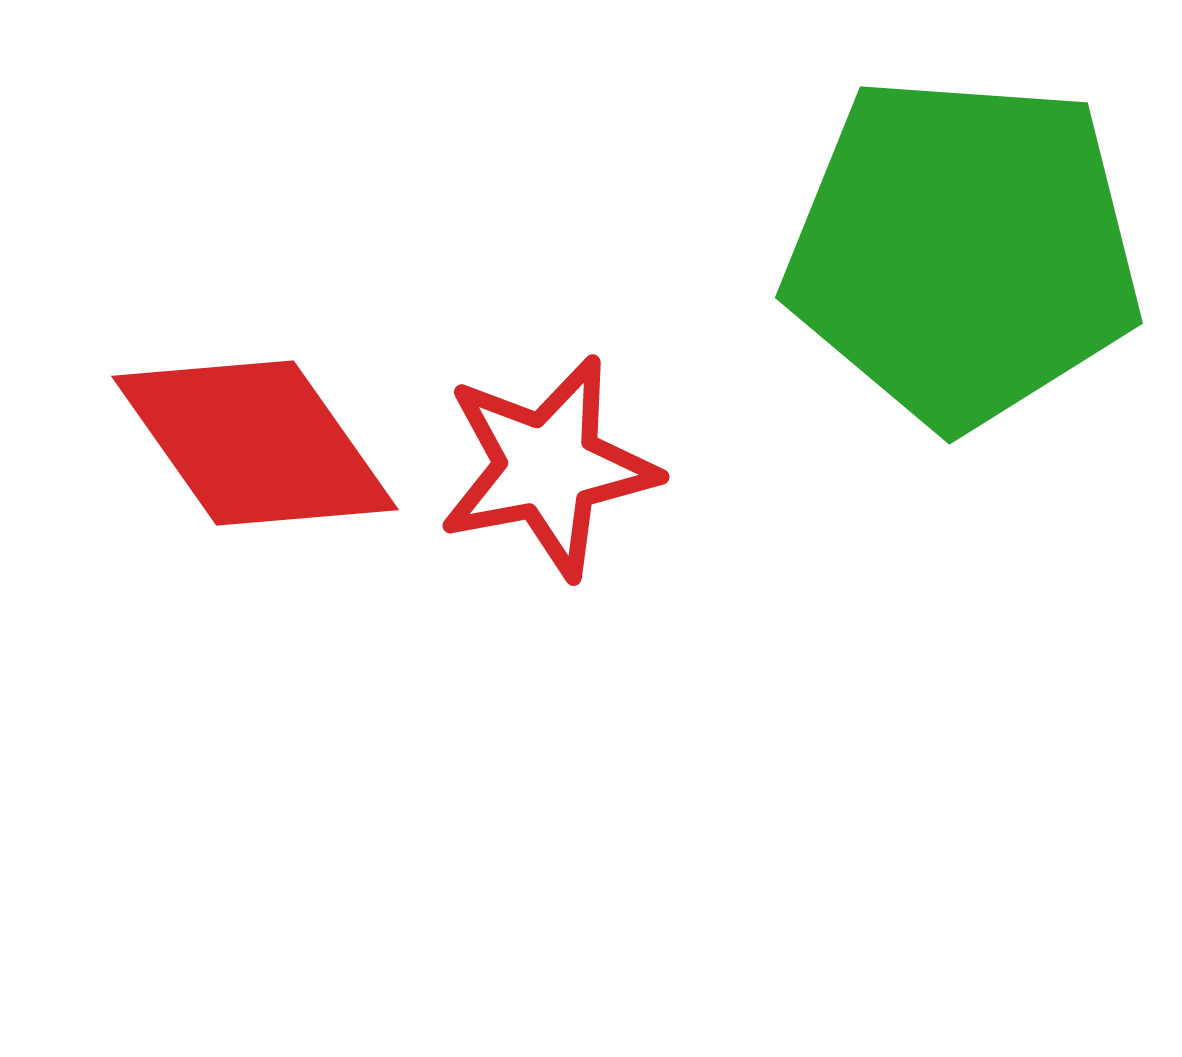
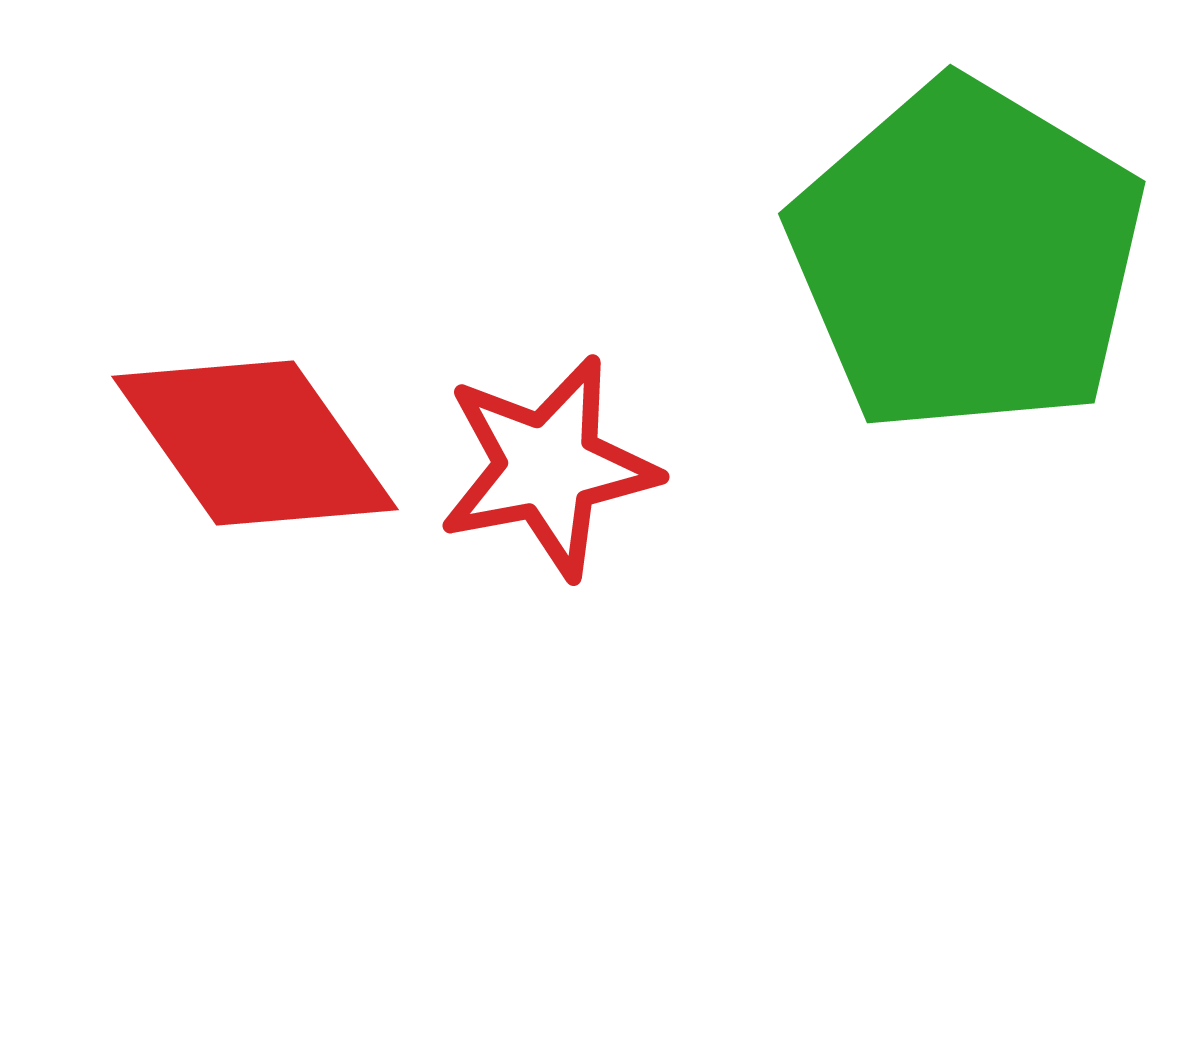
green pentagon: moved 4 px right, 6 px down; rotated 27 degrees clockwise
